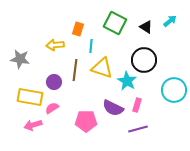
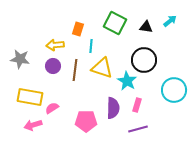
black triangle: rotated 24 degrees counterclockwise
purple circle: moved 1 px left, 16 px up
purple semicircle: rotated 115 degrees counterclockwise
